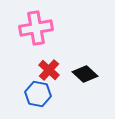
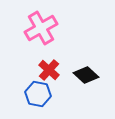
pink cross: moved 5 px right; rotated 20 degrees counterclockwise
black diamond: moved 1 px right, 1 px down
